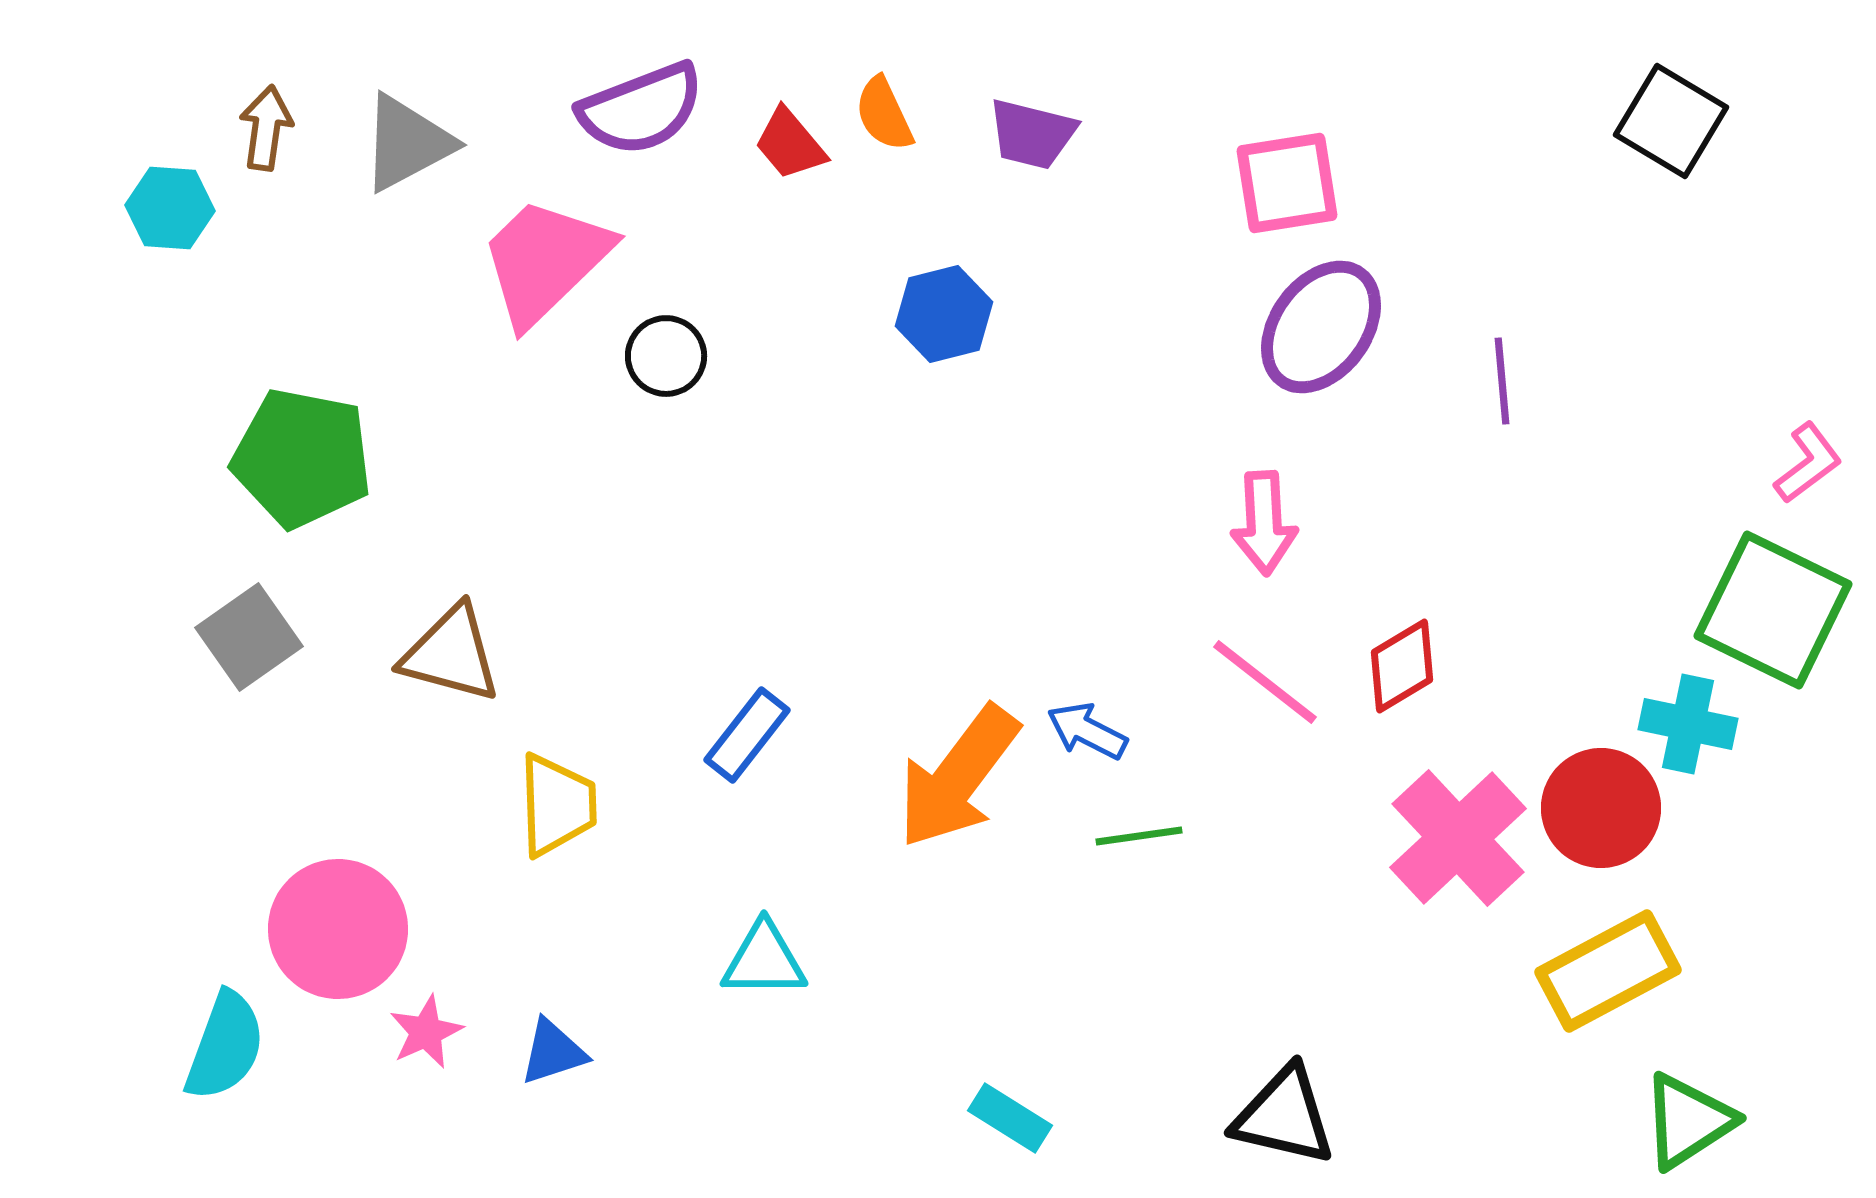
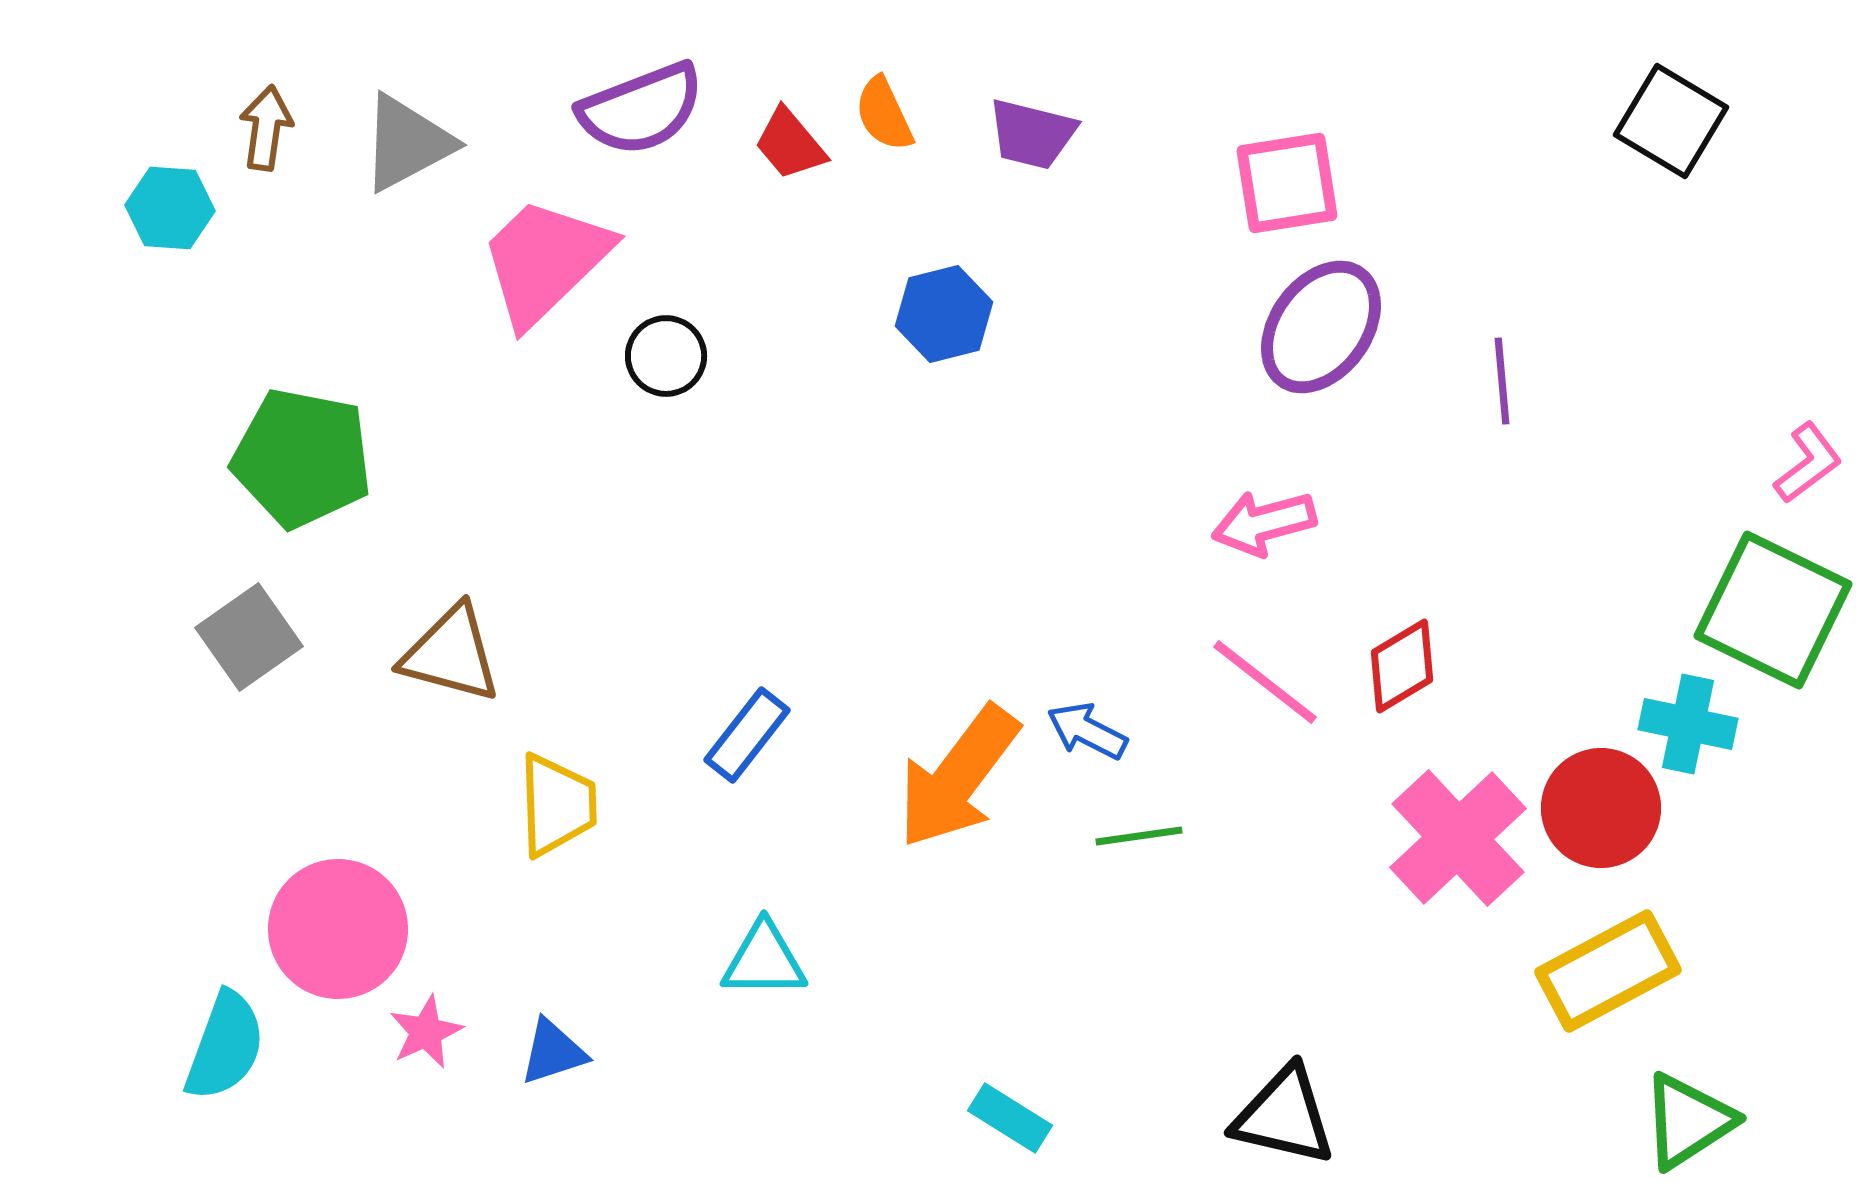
pink arrow: rotated 78 degrees clockwise
